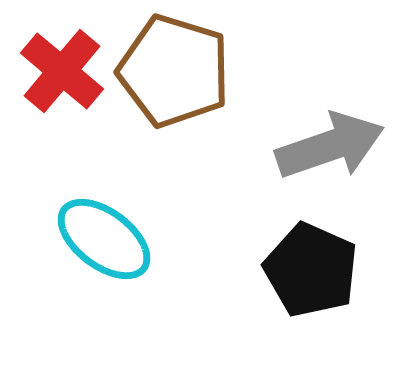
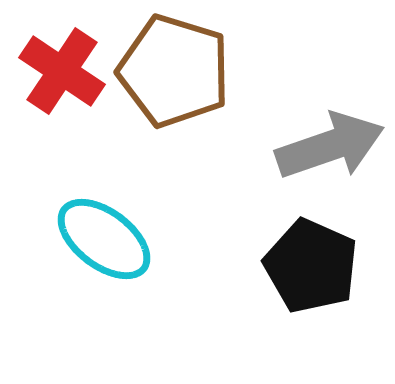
red cross: rotated 6 degrees counterclockwise
black pentagon: moved 4 px up
